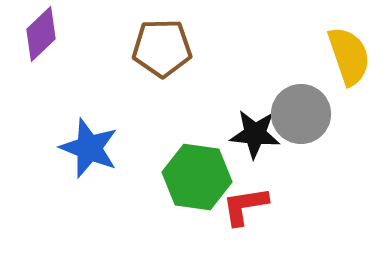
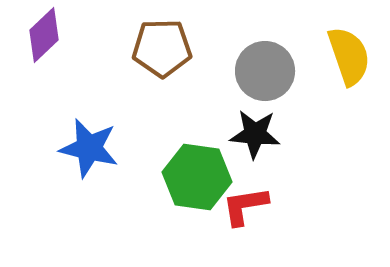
purple diamond: moved 3 px right, 1 px down
gray circle: moved 36 px left, 43 px up
blue star: rotated 8 degrees counterclockwise
